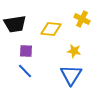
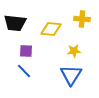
yellow cross: rotated 21 degrees counterclockwise
black trapezoid: moved 1 px up; rotated 15 degrees clockwise
yellow star: rotated 16 degrees counterclockwise
blue line: moved 1 px left
